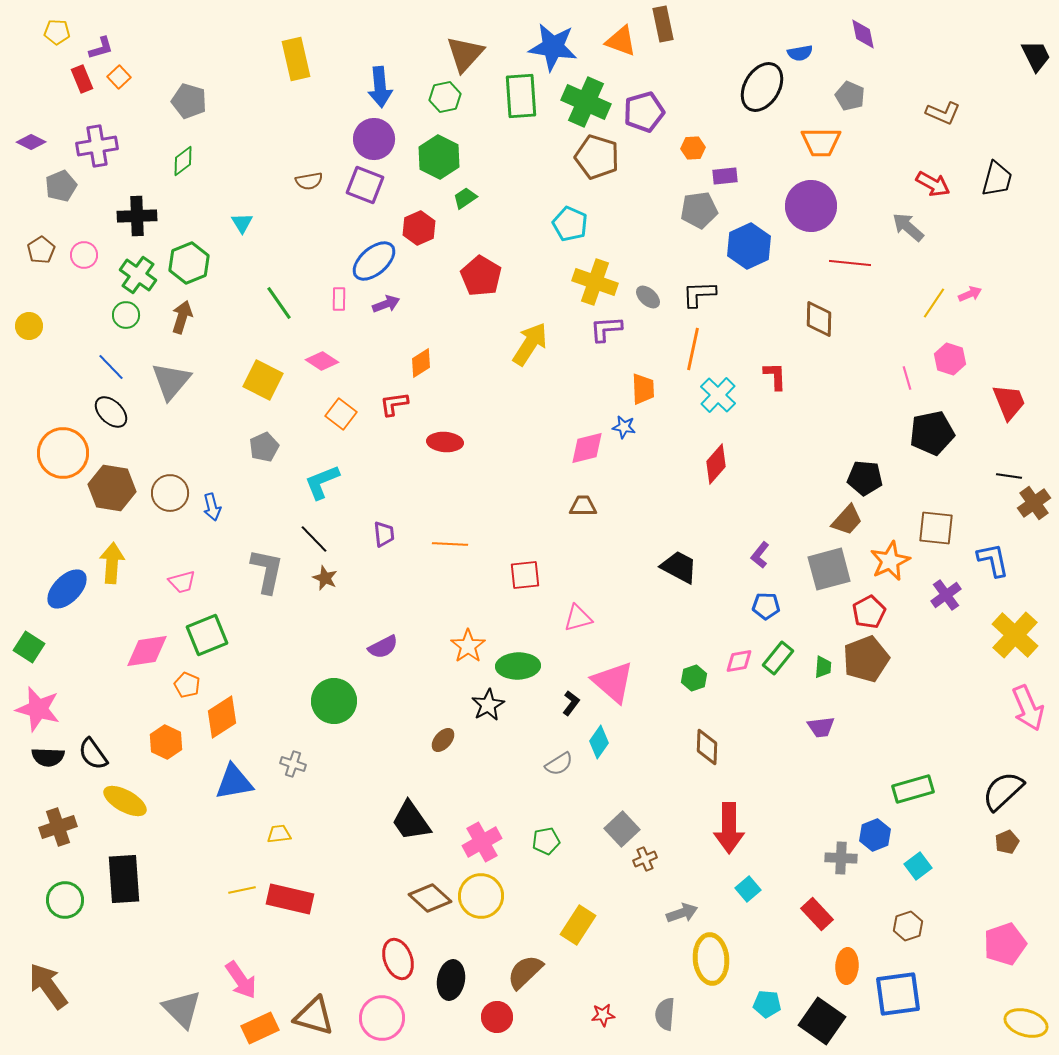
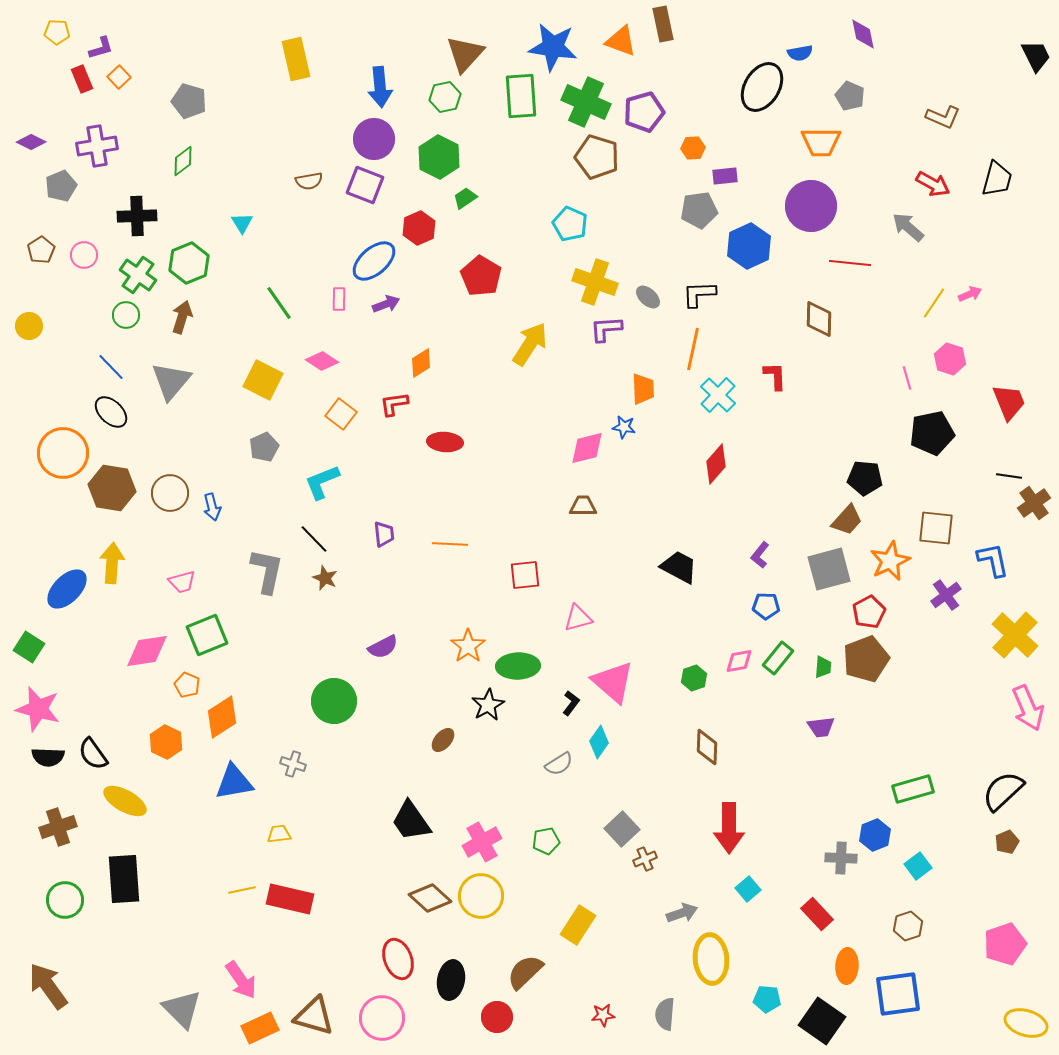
brown L-shape at (943, 113): moved 4 px down
cyan pentagon at (767, 1004): moved 5 px up
